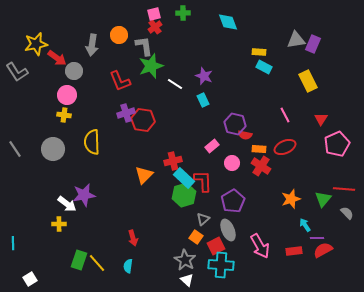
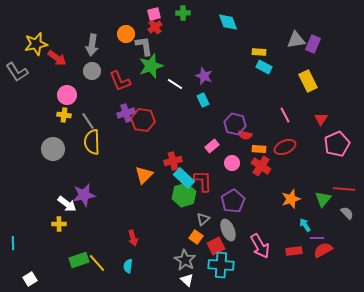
orange circle at (119, 35): moved 7 px right, 1 px up
gray circle at (74, 71): moved 18 px right
gray line at (15, 149): moved 73 px right, 28 px up
green rectangle at (79, 260): rotated 54 degrees clockwise
